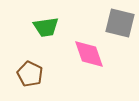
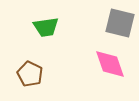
pink diamond: moved 21 px right, 10 px down
